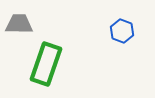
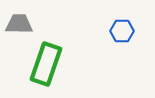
blue hexagon: rotated 20 degrees counterclockwise
